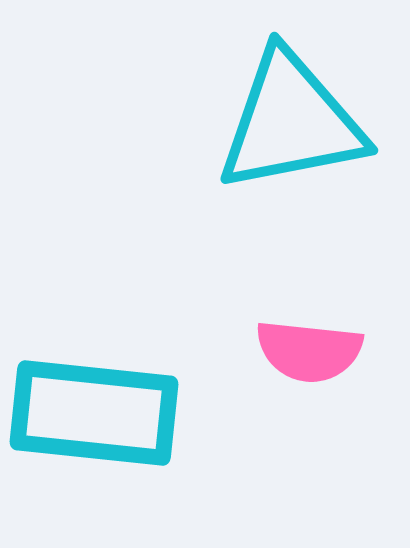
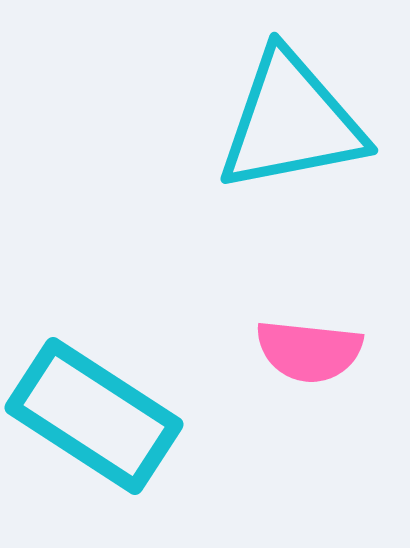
cyan rectangle: moved 3 px down; rotated 27 degrees clockwise
